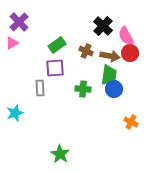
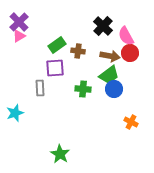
pink triangle: moved 7 px right, 7 px up
brown cross: moved 8 px left; rotated 16 degrees counterclockwise
green trapezoid: rotated 45 degrees clockwise
